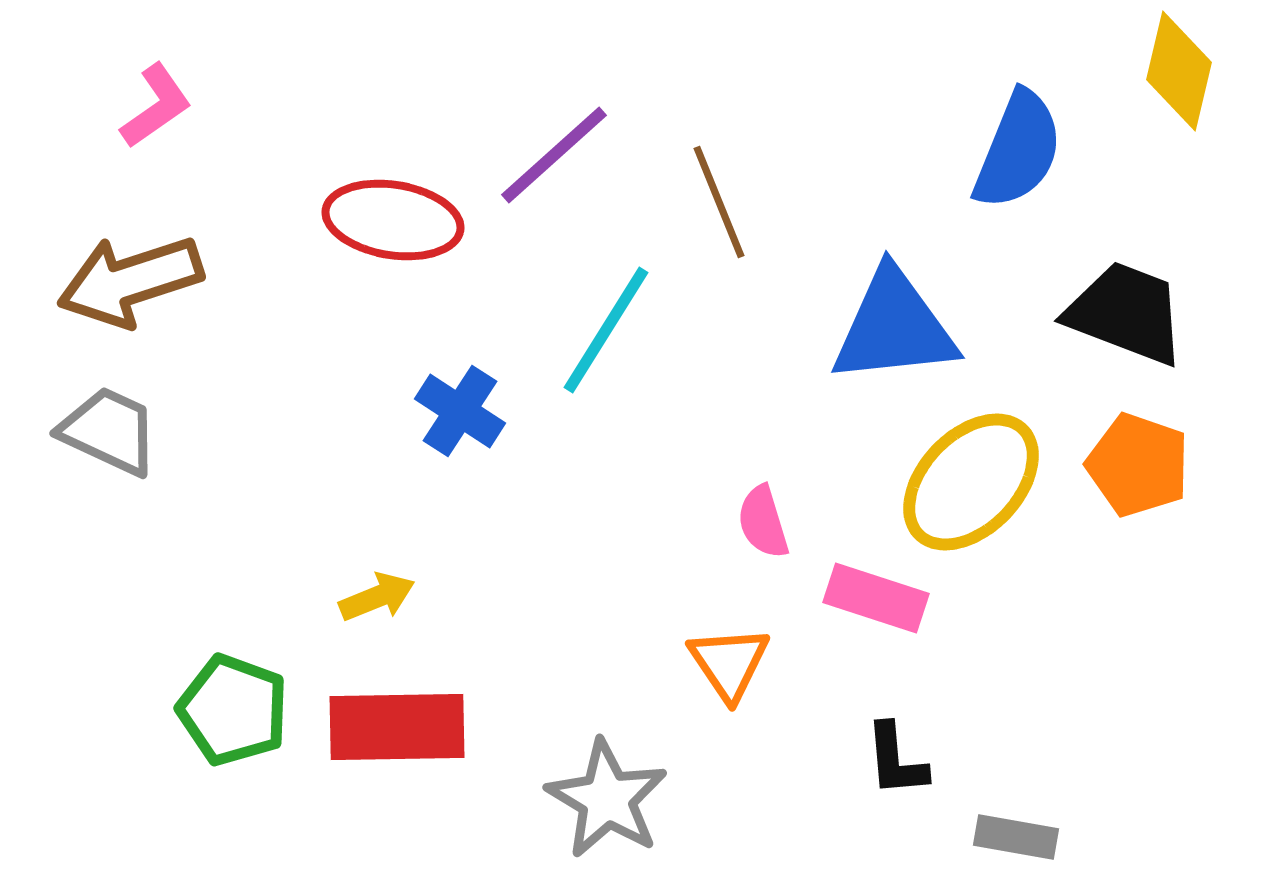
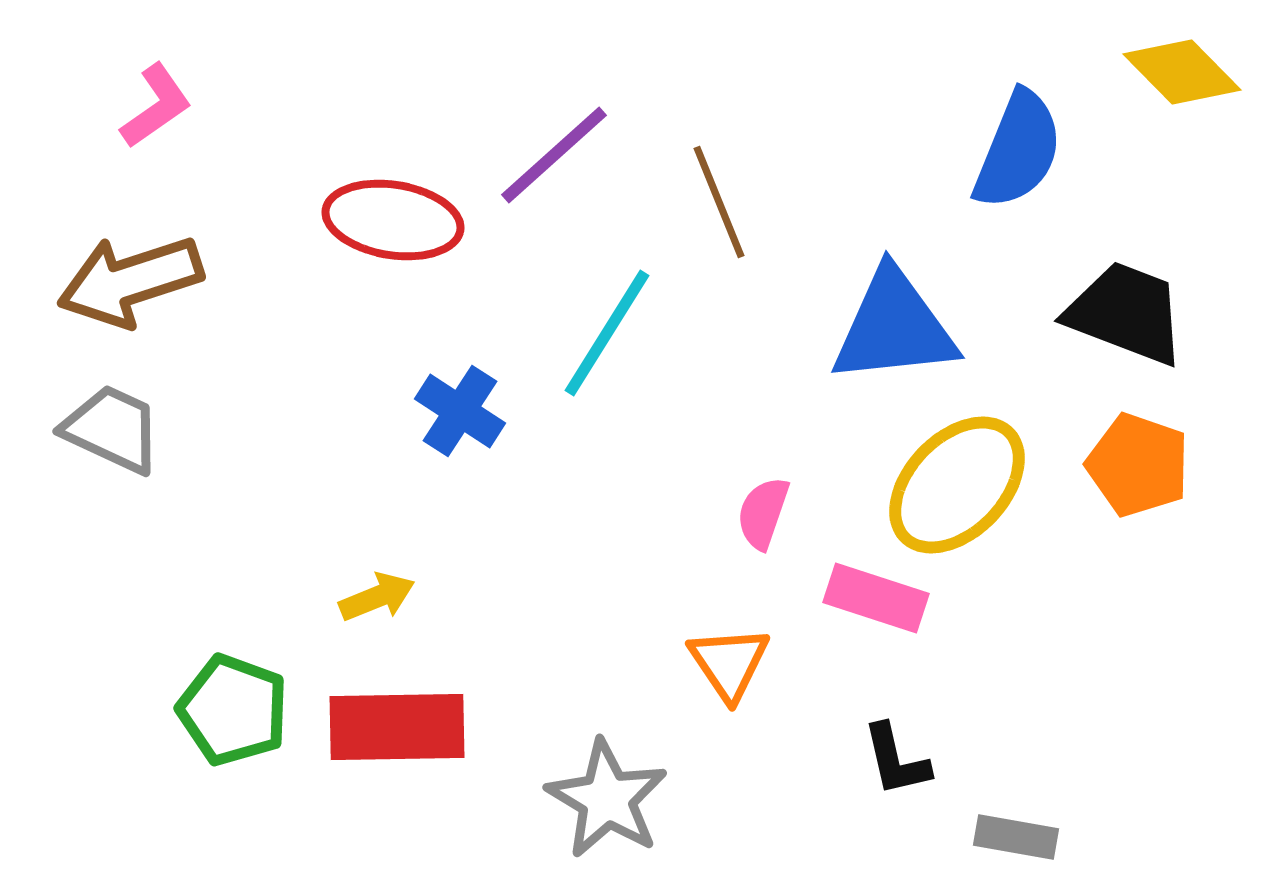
yellow diamond: moved 3 px right, 1 px down; rotated 58 degrees counterclockwise
cyan line: moved 1 px right, 3 px down
gray trapezoid: moved 3 px right, 2 px up
yellow ellipse: moved 14 px left, 3 px down
pink semicircle: moved 9 px up; rotated 36 degrees clockwise
black L-shape: rotated 8 degrees counterclockwise
